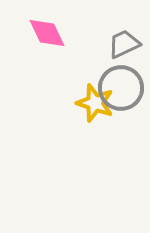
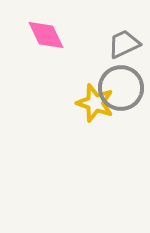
pink diamond: moved 1 px left, 2 px down
